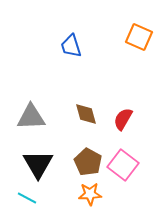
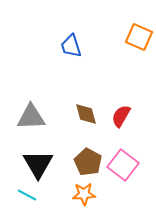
red semicircle: moved 2 px left, 3 px up
orange star: moved 6 px left
cyan line: moved 3 px up
